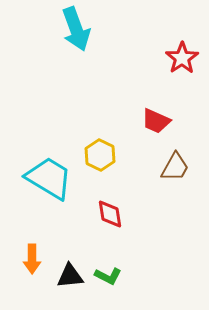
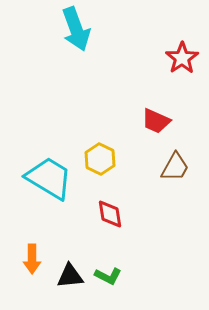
yellow hexagon: moved 4 px down
